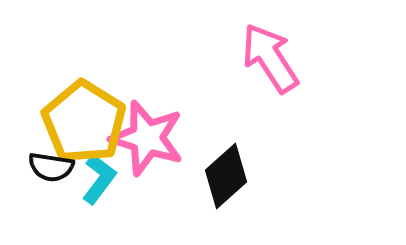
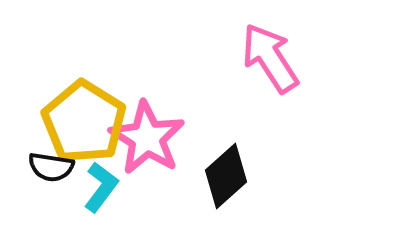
pink star: rotated 14 degrees clockwise
cyan L-shape: moved 2 px right, 8 px down
